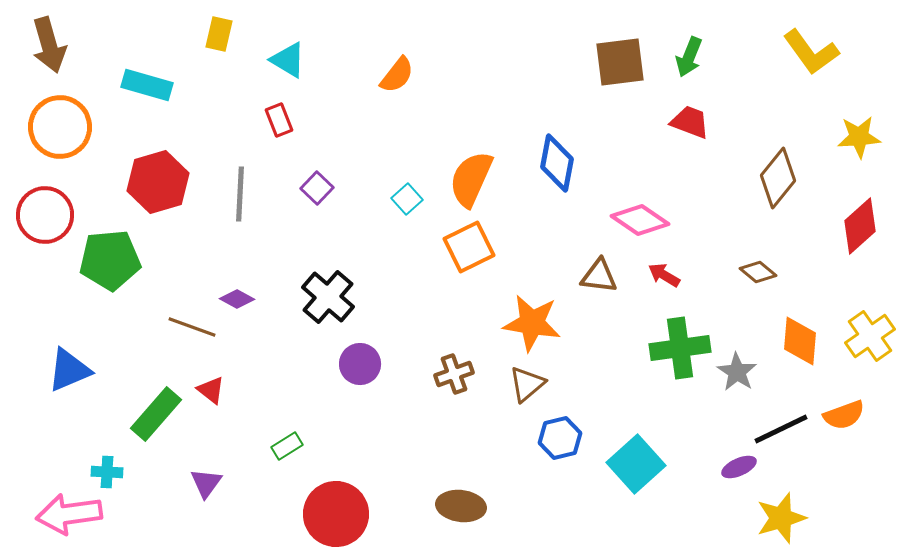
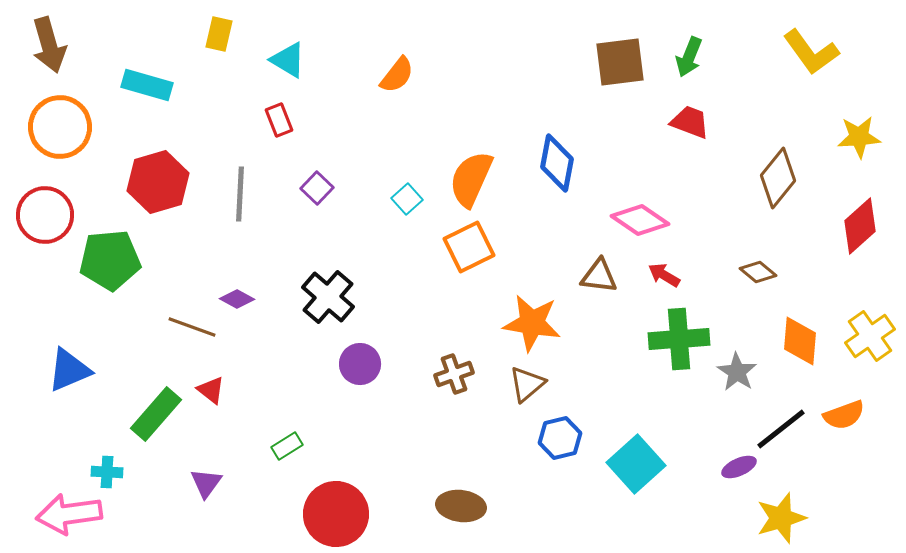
green cross at (680, 348): moved 1 px left, 9 px up; rotated 4 degrees clockwise
black line at (781, 429): rotated 12 degrees counterclockwise
